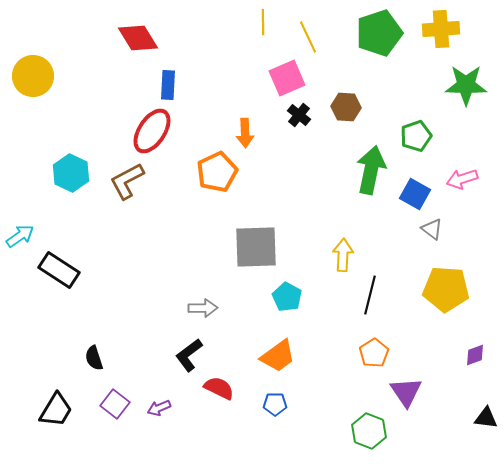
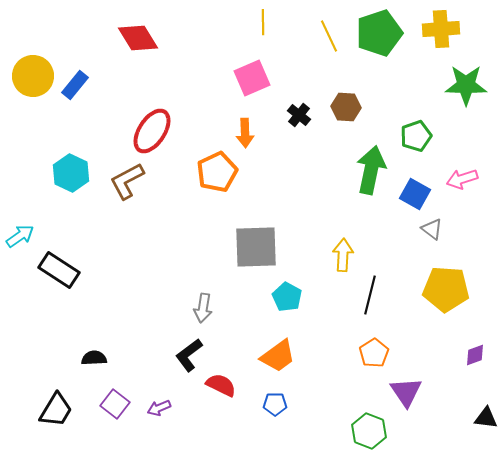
yellow line at (308, 37): moved 21 px right, 1 px up
pink square at (287, 78): moved 35 px left
blue rectangle at (168, 85): moved 93 px left; rotated 36 degrees clockwise
gray arrow at (203, 308): rotated 100 degrees clockwise
black semicircle at (94, 358): rotated 105 degrees clockwise
red semicircle at (219, 388): moved 2 px right, 3 px up
